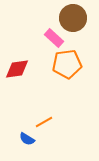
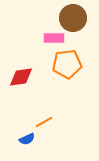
pink rectangle: rotated 42 degrees counterclockwise
red diamond: moved 4 px right, 8 px down
blue semicircle: rotated 56 degrees counterclockwise
